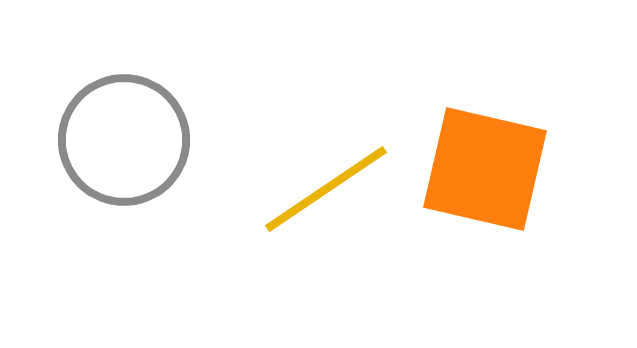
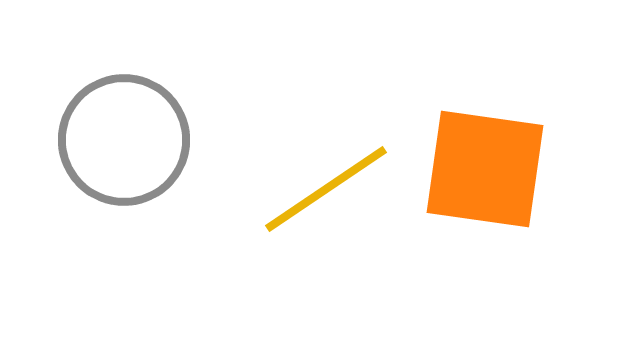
orange square: rotated 5 degrees counterclockwise
